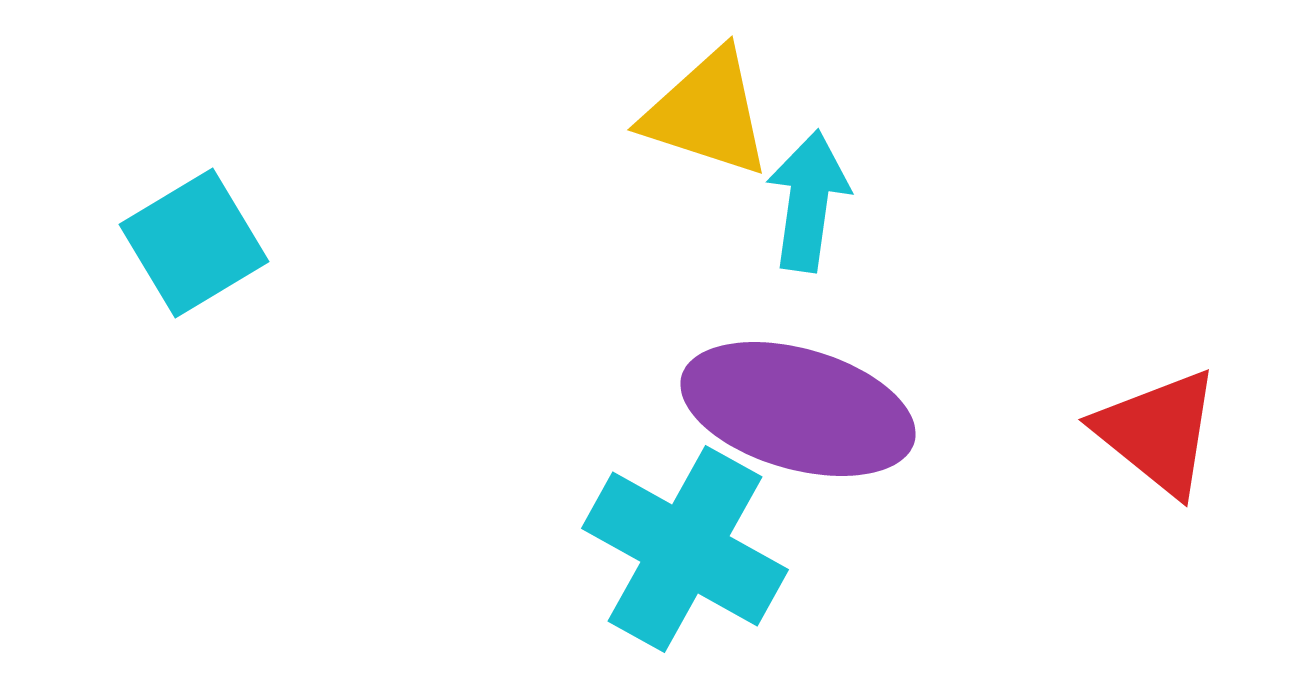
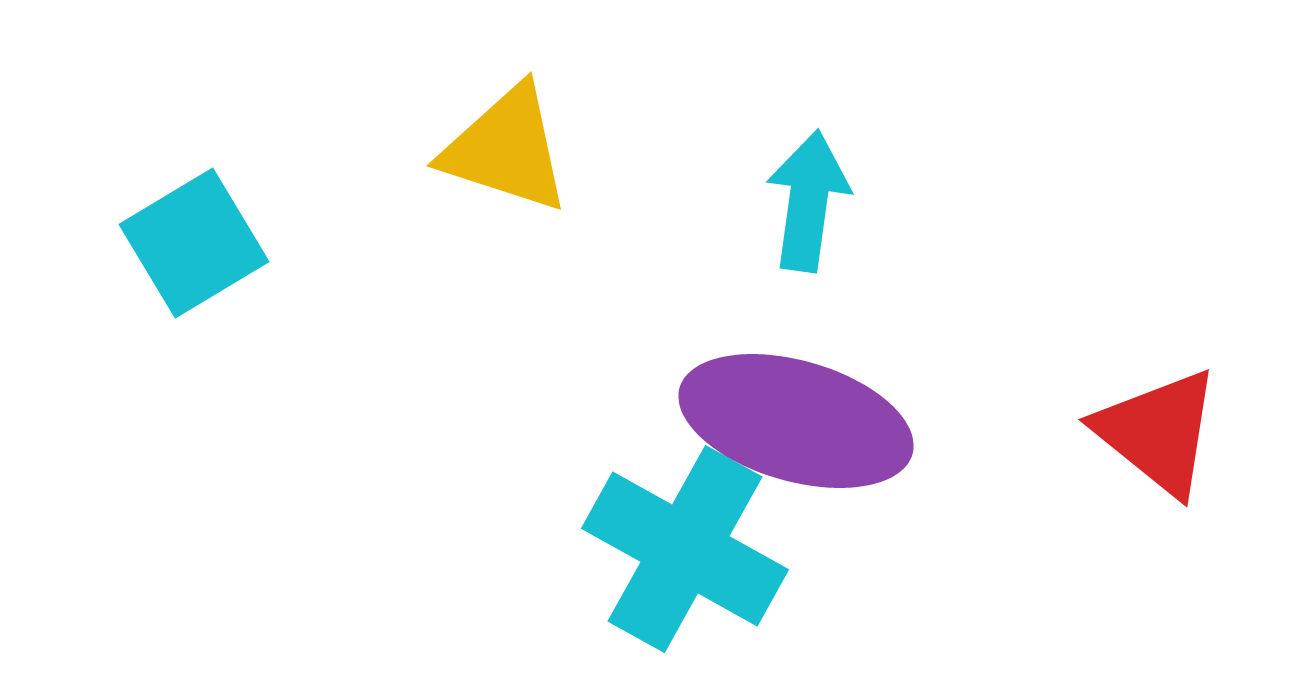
yellow triangle: moved 201 px left, 36 px down
purple ellipse: moved 2 px left, 12 px down
